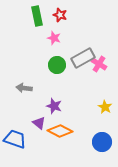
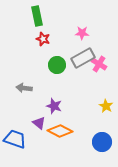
red star: moved 17 px left, 24 px down
pink star: moved 28 px right, 5 px up; rotated 16 degrees counterclockwise
yellow star: moved 1 px right, 1 px up
